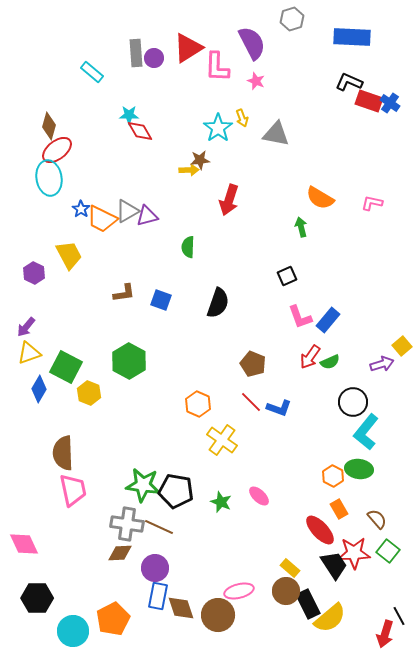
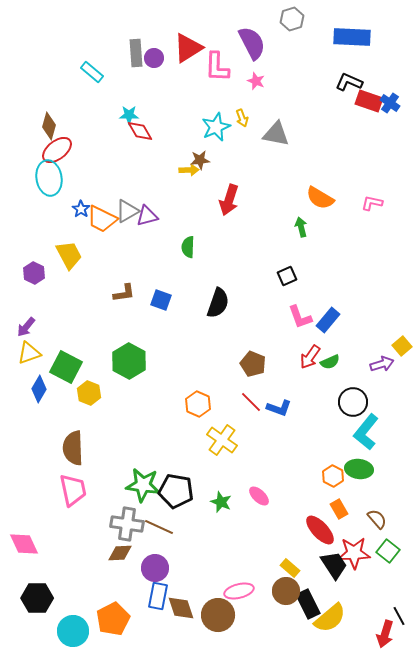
cyan star at (218, 128): moved 2 px left, 1 px up; rotated 12 degrees clockwise
brown semicircle at (63, 453): moved 10 px right, 5 px up
